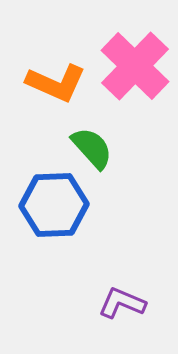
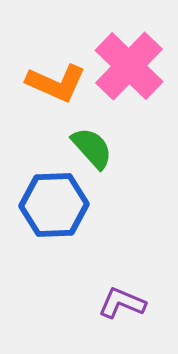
pink cross: moved 6 px left
